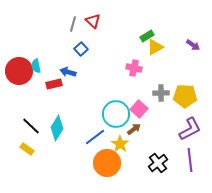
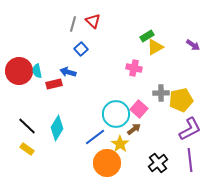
cyan semicircle: moved 1 px right, 5 px down
yellow pentagon: moved 4 px left, 4 px down; rotated 15 degrees counterclockwise
black line: moved 4 px left
